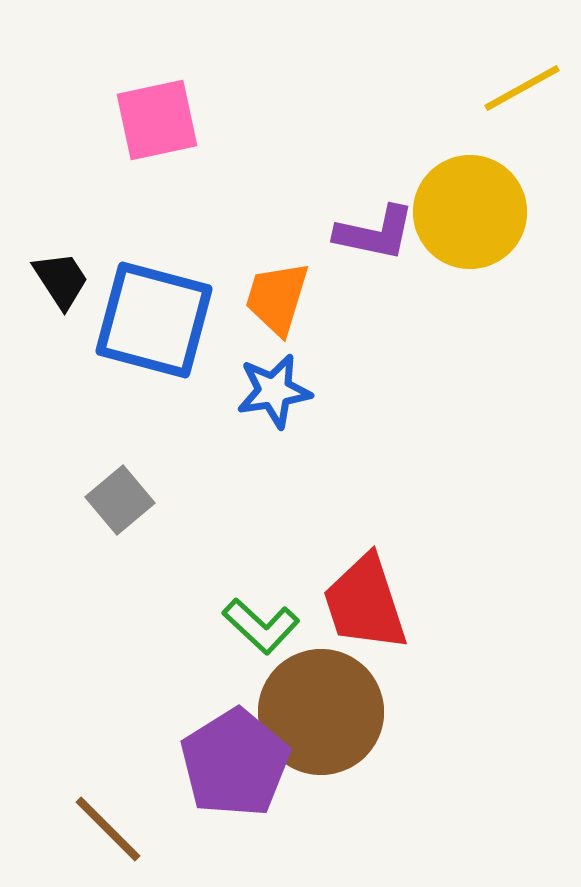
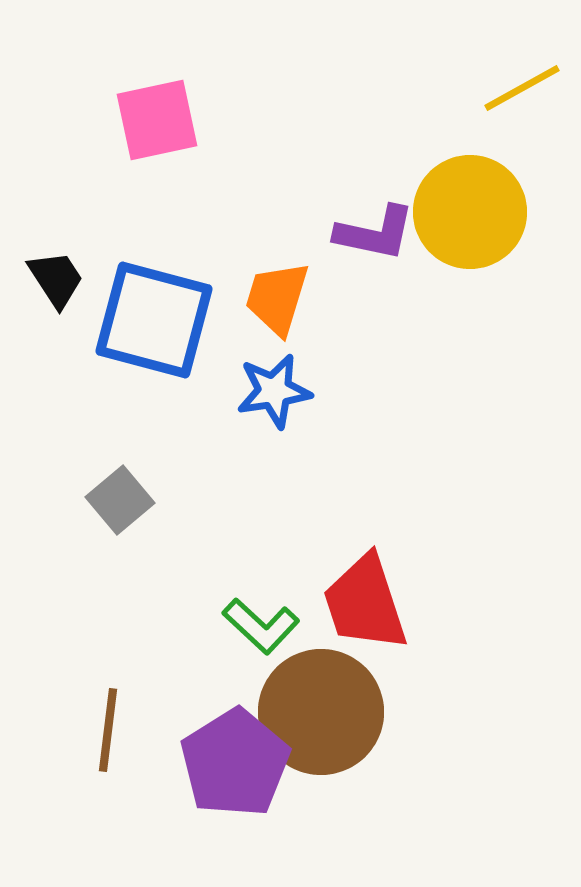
black trapezoid: moved 5 px left, 1 px up
brown line: moved 99 px up; rotated 52 degrees clockwise
